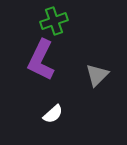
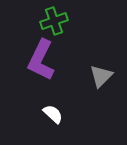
gray triangle: moved 4 px right, 1 px down
white semicircle: rotated 95 degrees counterclockwise
